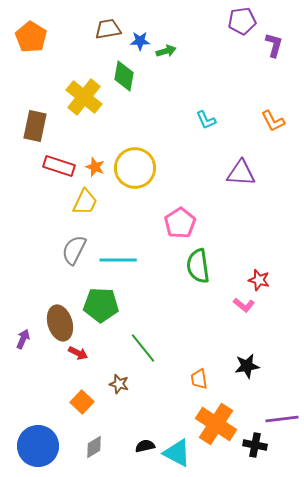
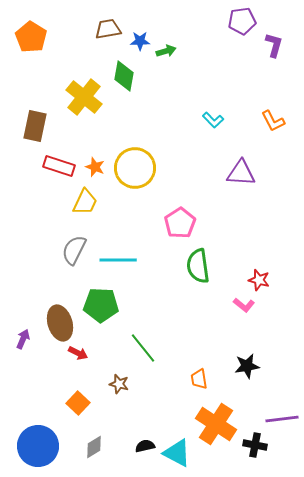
cyan L-shape: moved 7 px right; rotated 20 degrees counterclockwise
orange square: moved 4 px left, 1 px down
